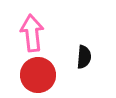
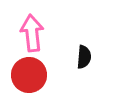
red circle: moved 9 px left
